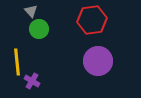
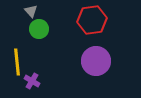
purple circle: moved 2 px left
